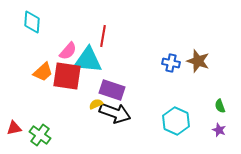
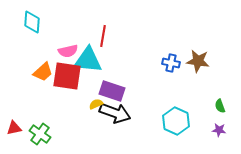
pink semicircle: rotated 36 degrees clockwise
brown star: rotated 10 degrees counterclockwise
purple rectangle: moved 1 px down
purple star: rotated 16 degrees counterclockwise
green cross: moved 1 px up
